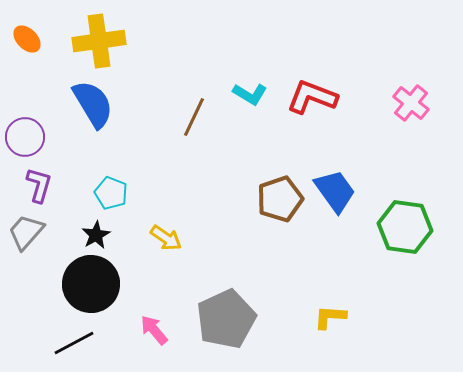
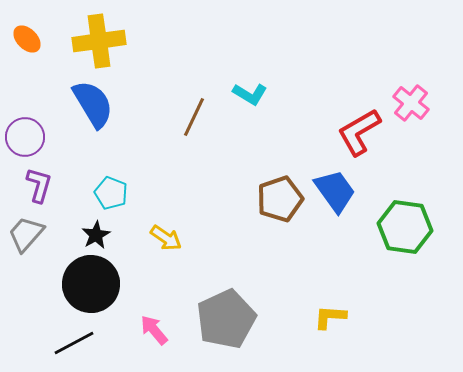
red L-shape: moved 47 px right, 35 px down; rotated 51 degrees counterclockwise
gray trapezoid: moved 2 px down
